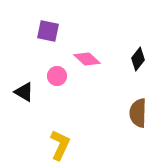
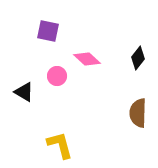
black diamond: moved 1 px up
yellow L-shape: rotated 40 degrees counterclockwise
